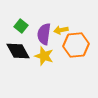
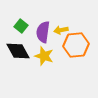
purple semicircle: moved 1 px left, 2 px up
